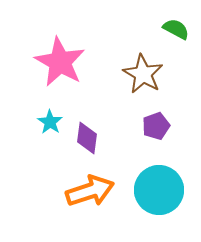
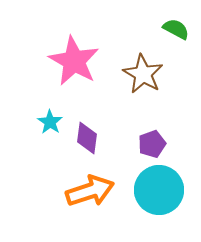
pink star: moved 14 px right, 1 px up
purple pentagon: moved 4 px left, 18 px down
